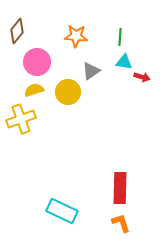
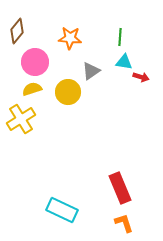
orange star: moved 6 px left, 2 px down
pink circle: moved 2 px left
red arrow: moved 1 px left
yellow semicircle: moved 2 px left, 1 px up
yellow cross: rotated 12 degrees counterclockwise
red rectangle: rotated 24 degrees counterclockwise
cyan rectangle: moved 1 px up
orange L-shape: moved 3 px right
